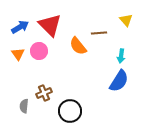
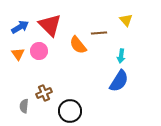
orange semicircle: moved 1 px up
